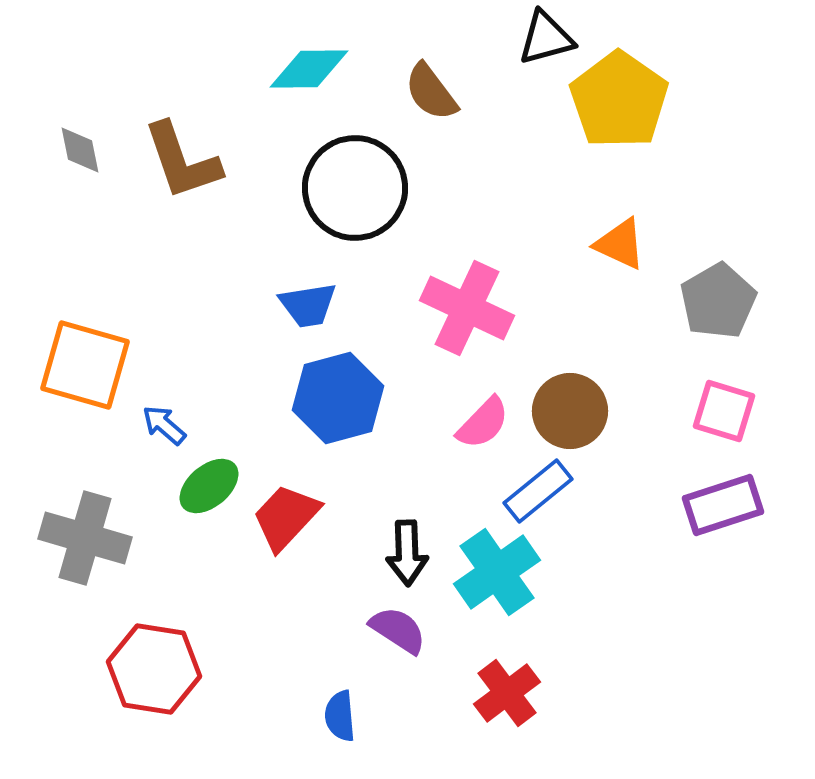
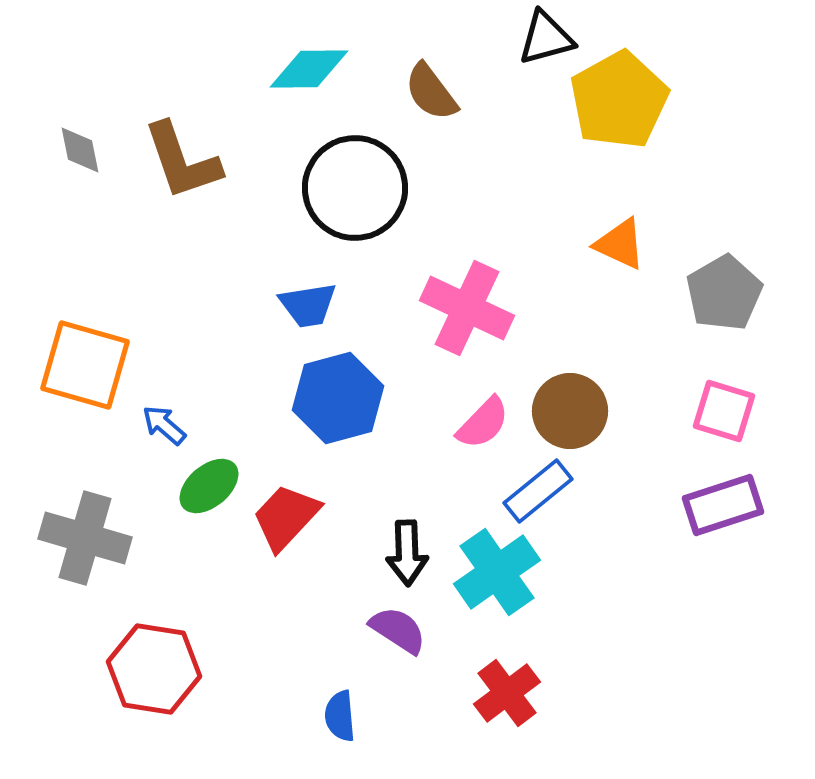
yellow pentagon: rotated 8 degrees clockwise
gray pentagon: moved 6 px right, 8 px up
